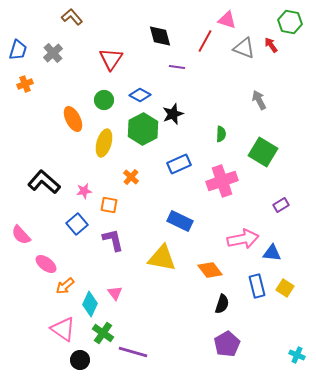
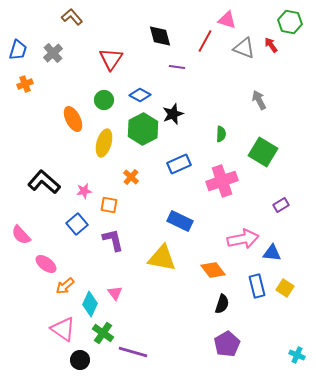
orange diamond at (210, 270): moved 3 px right
